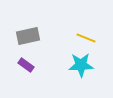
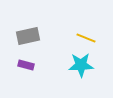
purple rectangle: rotated 21 degrees counterclockwise
